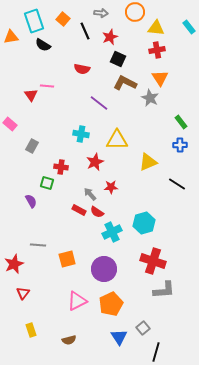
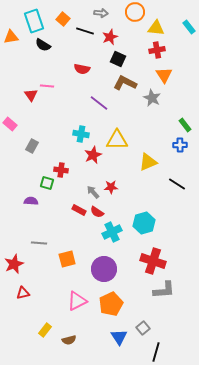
black line at (85, 31): rotated 48 degrees counterclockwise
orange triangle at (160, 78): moved 4 px right, 3 px up
gray star at (150, 98): moved 2 px right
green rectangle at (181, 122): moved 4 px right, 3 px down
red star at (95, 162): moved 2 px left, 7 px up
red cross at (61, 167): moved 3 px down
gray arrow at (90, 194): moved 3 px right, 2 px up
purple semicircle at (31, 201): rotated 56 degrees counterclockwise
gray line at (38, 245): moved 1 px right, 2 px up
red triangle at (23, 293): rotated 40 degrees clockwise
yellow rectangle at (31, 330): moved 14 px right; rotated 56 degrees clockwise
